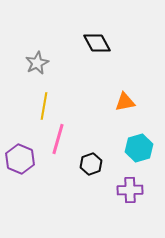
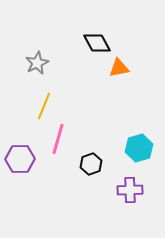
orange triangle: moved 6 px left, 34 px up
yellow line: rotated 12 degrees clockwise
purple hexagon: rotated 24 degrees counterclockwise
